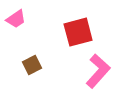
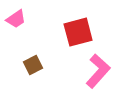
brown square: moved 1 px right
